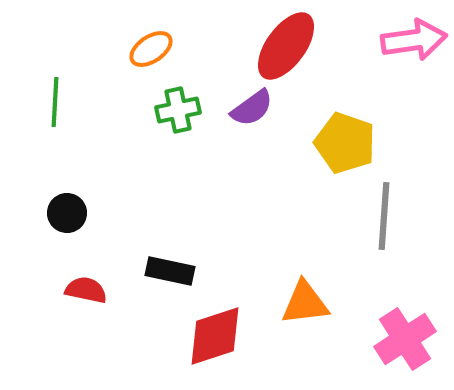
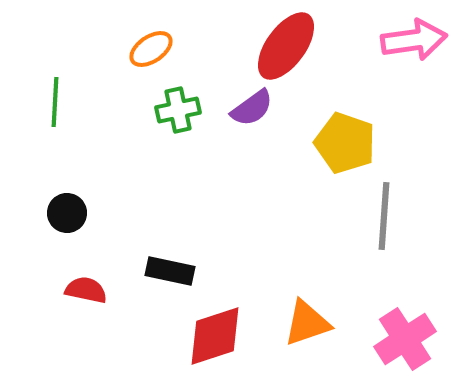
orange triangle: moved 2 px right, 20 px down; rotated 12 degrees counterclockwise
